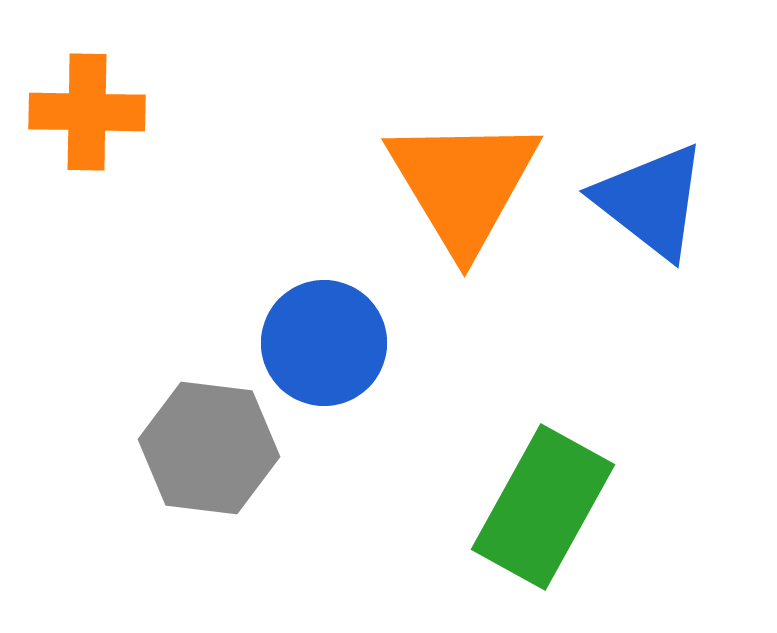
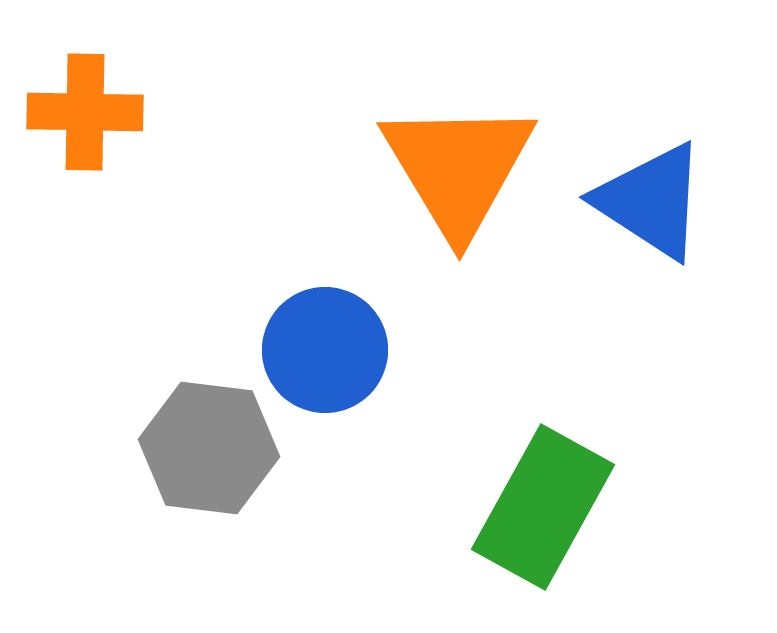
orange cross: moved 2 px left
orange triangle: moved 5 px left, 16 px up
blue triangle: rotated 5 degrees counterclockwise
blue circle: moved 1 px right, 7 px down
